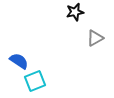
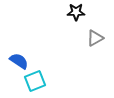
black star: moved 1 px right; rotated 12 degrees clockwise
